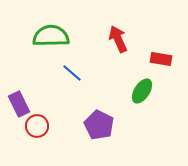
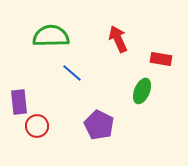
green ellipse: rotated 10 degrees counterclockwise
purple rectangle: moved 2 px up; rotated 20 degrees clockwise
